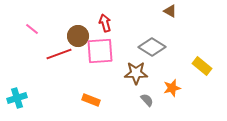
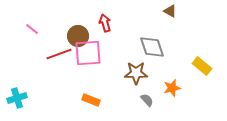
gray diamond: rotated 40 degrees clockwise
pink square: moved 12 px left, 2 px down
